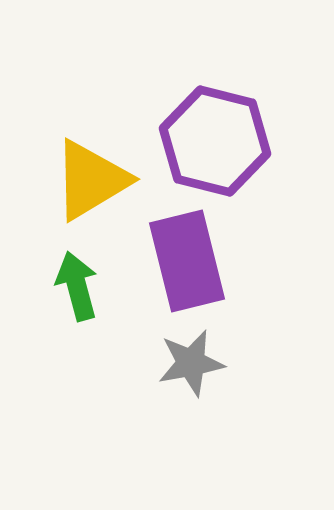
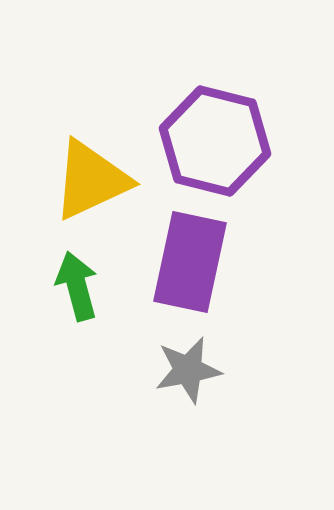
yellow triangle: rotated 6 degrees clockwise
purple rectangle: moved 3 px right, 1 px down; rotated 26 degrees clockwise
gray star: moved 3 px left, 7 px down
